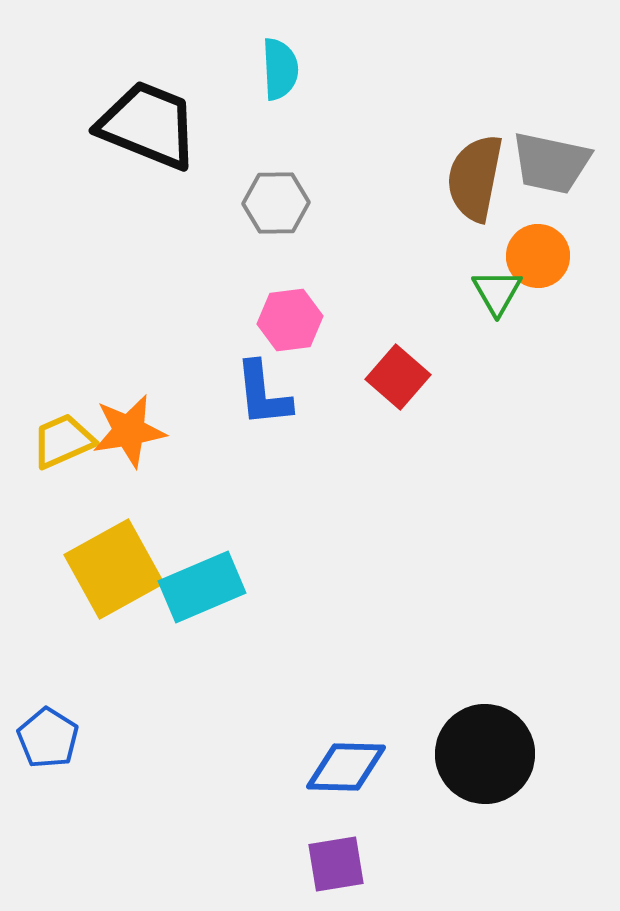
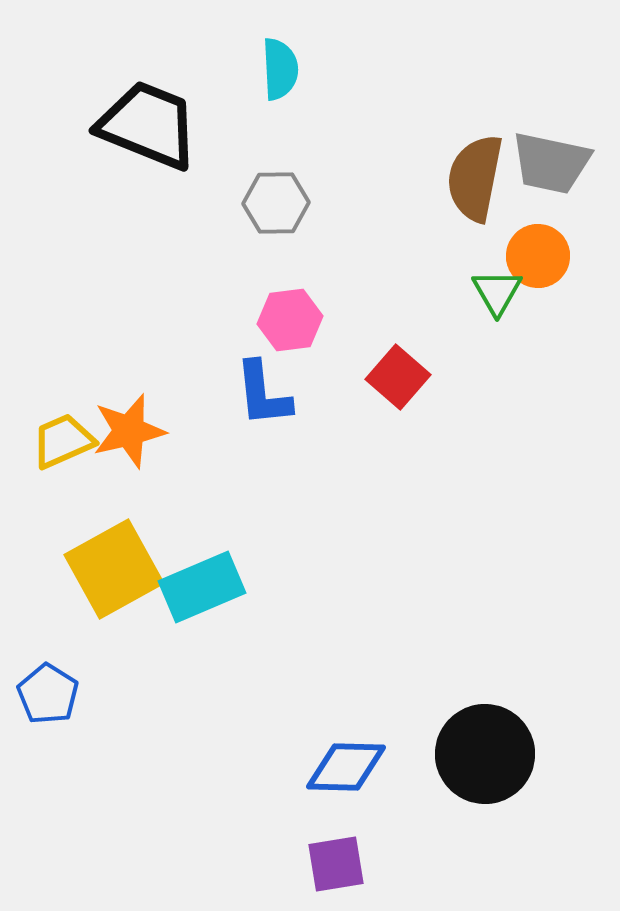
orange star: rotated 4 degrees counterclockwise
blue pentagon: moved 44 px up
